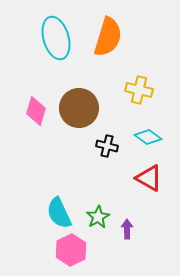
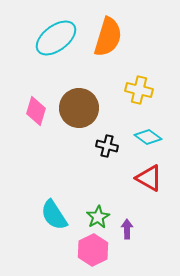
cyan ellipse: rotated 69 degrees clockwise
cyan semicircle: moved 5 px left, 2 px down; rotated 8 degrees counterclockwise
pink hexagon: moved 22 px right
